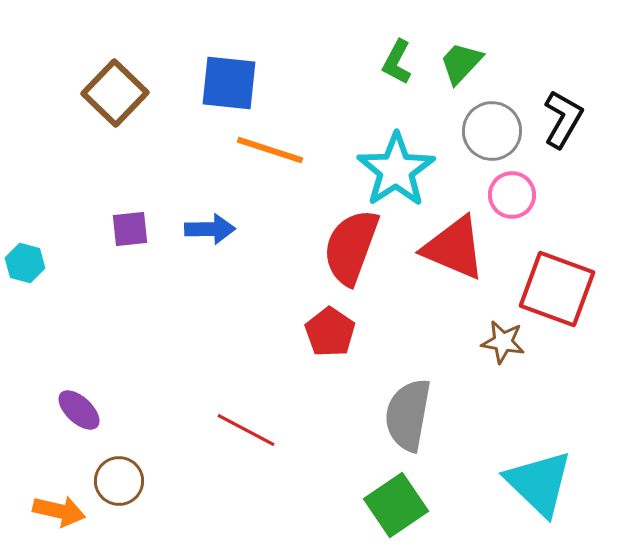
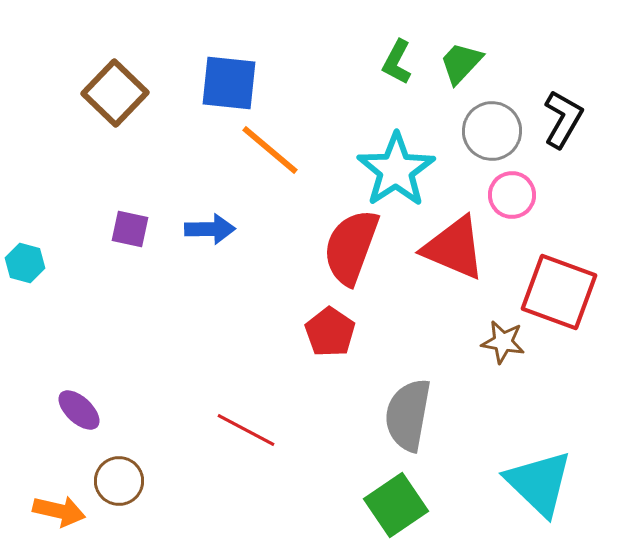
orange line: rotated 22 degrees clockwise
purple square: rotated 18 degrees clockwise
red square: moved 2 px right, 3 px down
